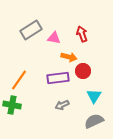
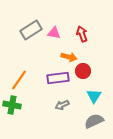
pink triangle: moved 5 px up
